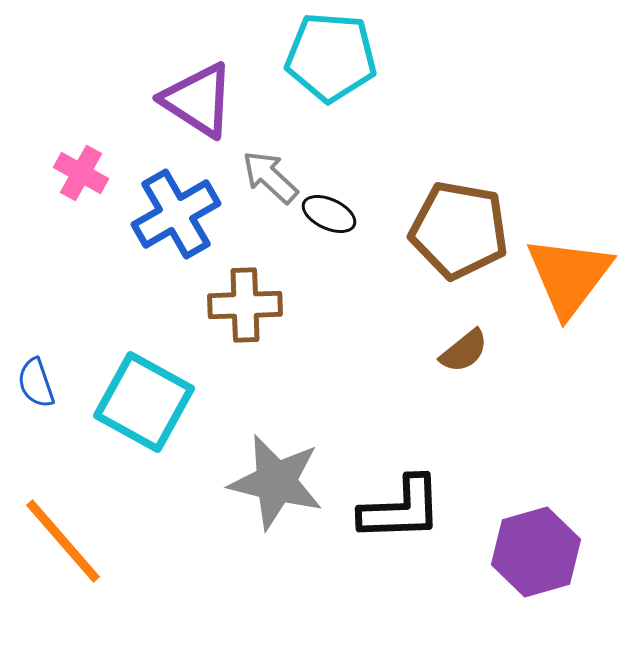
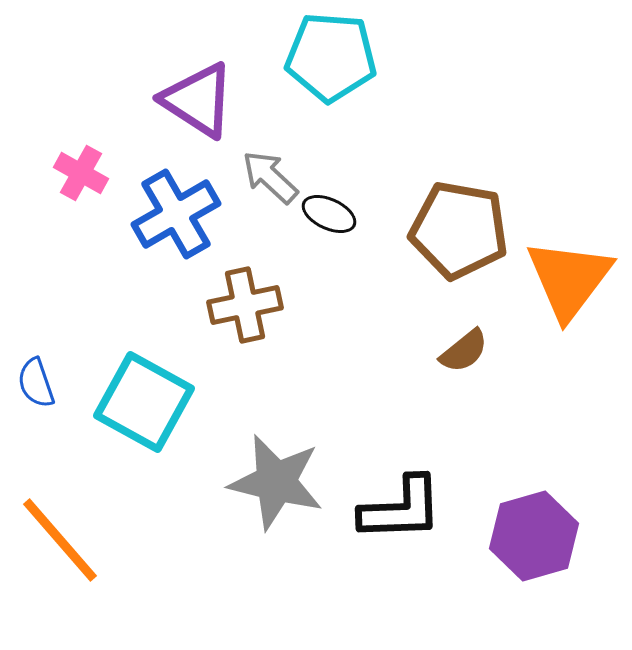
orange triangle: moved 3 px down
brown cross: rotated 10 degrees counterclockwise
orange line: moved 3 px left, 1 px up
purple hexagon: moved 2 px left, 16 px up
